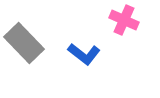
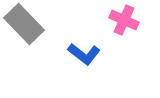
gray rectangle: moved 19 px up
